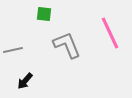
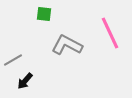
gray L-shape: rotated 40 degrees counterclockwise
gray line: moved 10 px down; rotated 18 degrees counterclockwise
